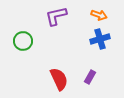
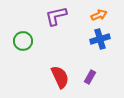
orange arrow: rotated 42 degrees counterclockwise
red semicircle: moved 1 px right, 2 px up
